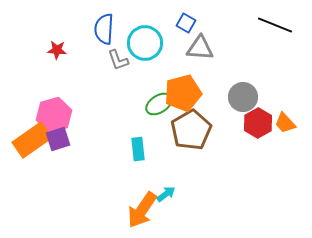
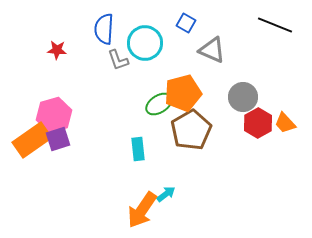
gray triangle: moved 12 px right, 2 px down; rotated 20 degrees clockwise
